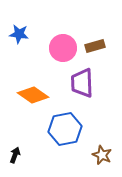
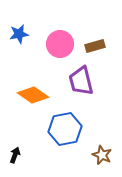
blue star: rotated 18 degrees counterclockwise
pink circle: moved 3 px left, 4 px up
purple trapezoid: moved 1 px left, 2 px up; rotated 12 degrees counterclockwise
